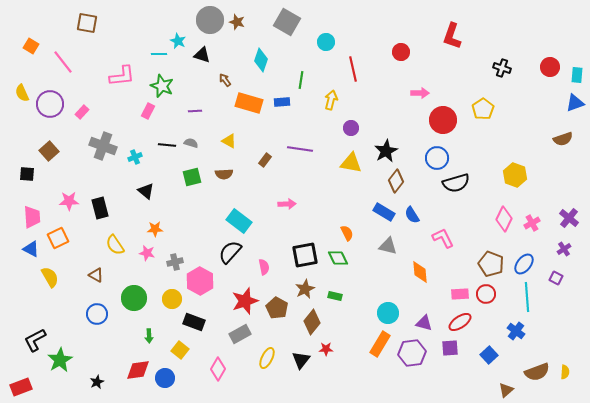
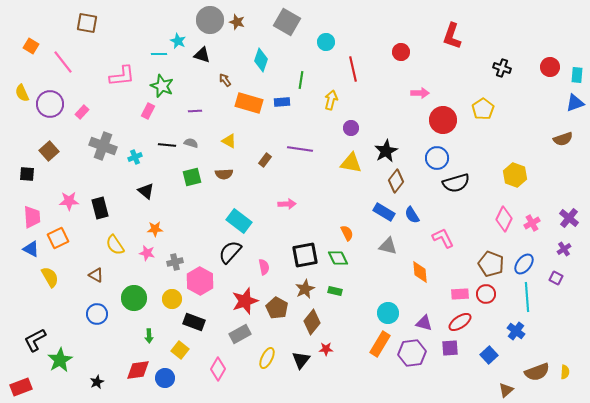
green rectangle at (335, 296): moved 5 px up
